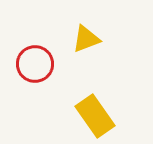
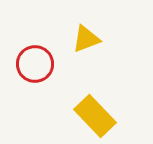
yellow rectangle: rotated 9 degrees counterclockwise
